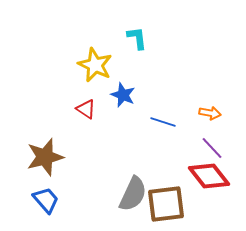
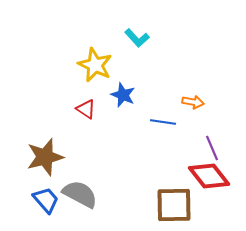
cyan L-shape: rotated 145 degrees clockwise
orange arrow: moved 17 px left, 11 px up
blue line: rotated 10 degrees counterclockwise
purple line: rotated 20 degrees clockwise
gray semicircle: moved 53 px left; rotated 87 degrees counterclockwise
brown square: moved 8 px right, 1 px down; rotated 6 degrees clockwise
